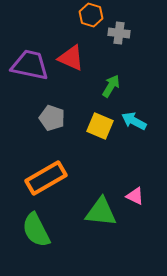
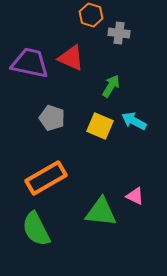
purple trapezoid: moved 2 px up
green semicircle: moved 1 px up
